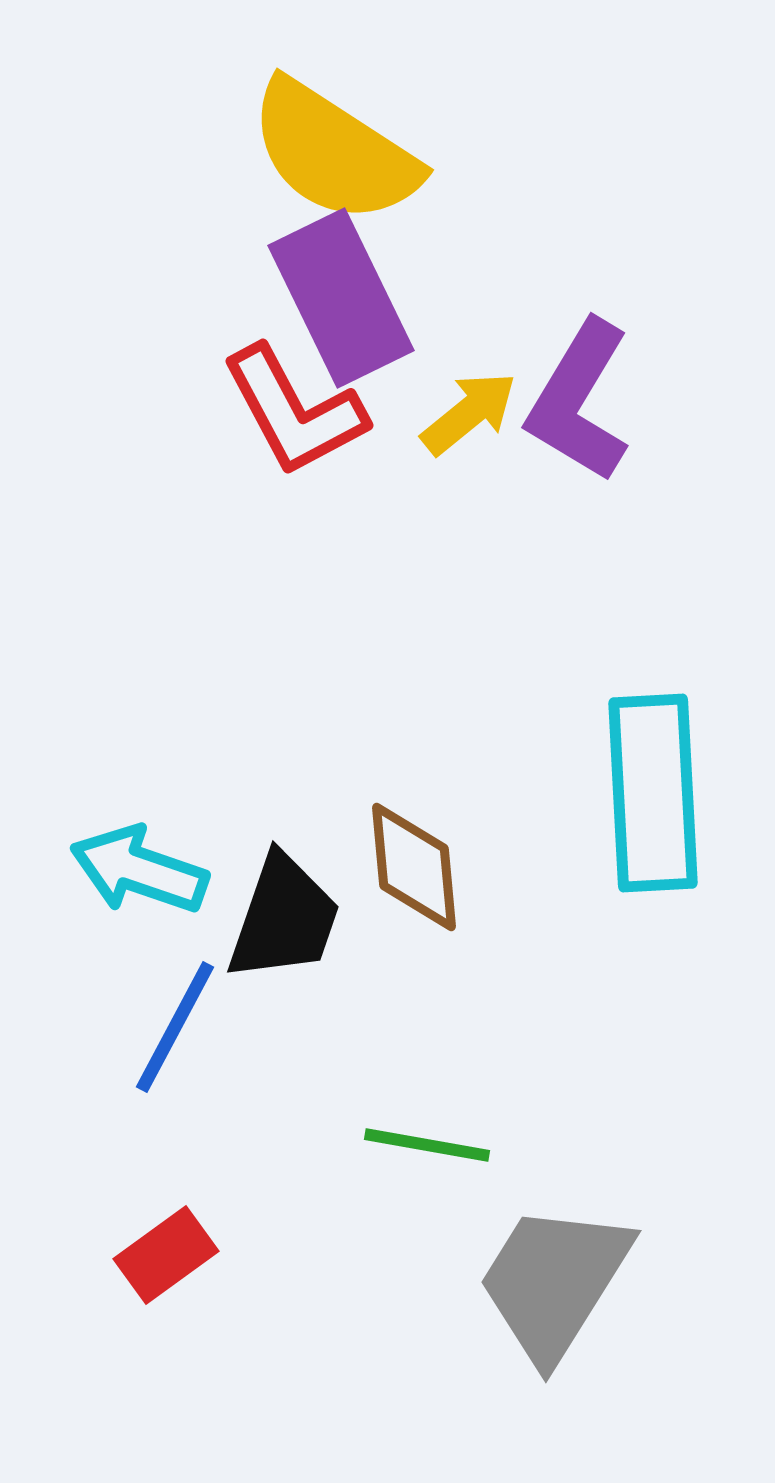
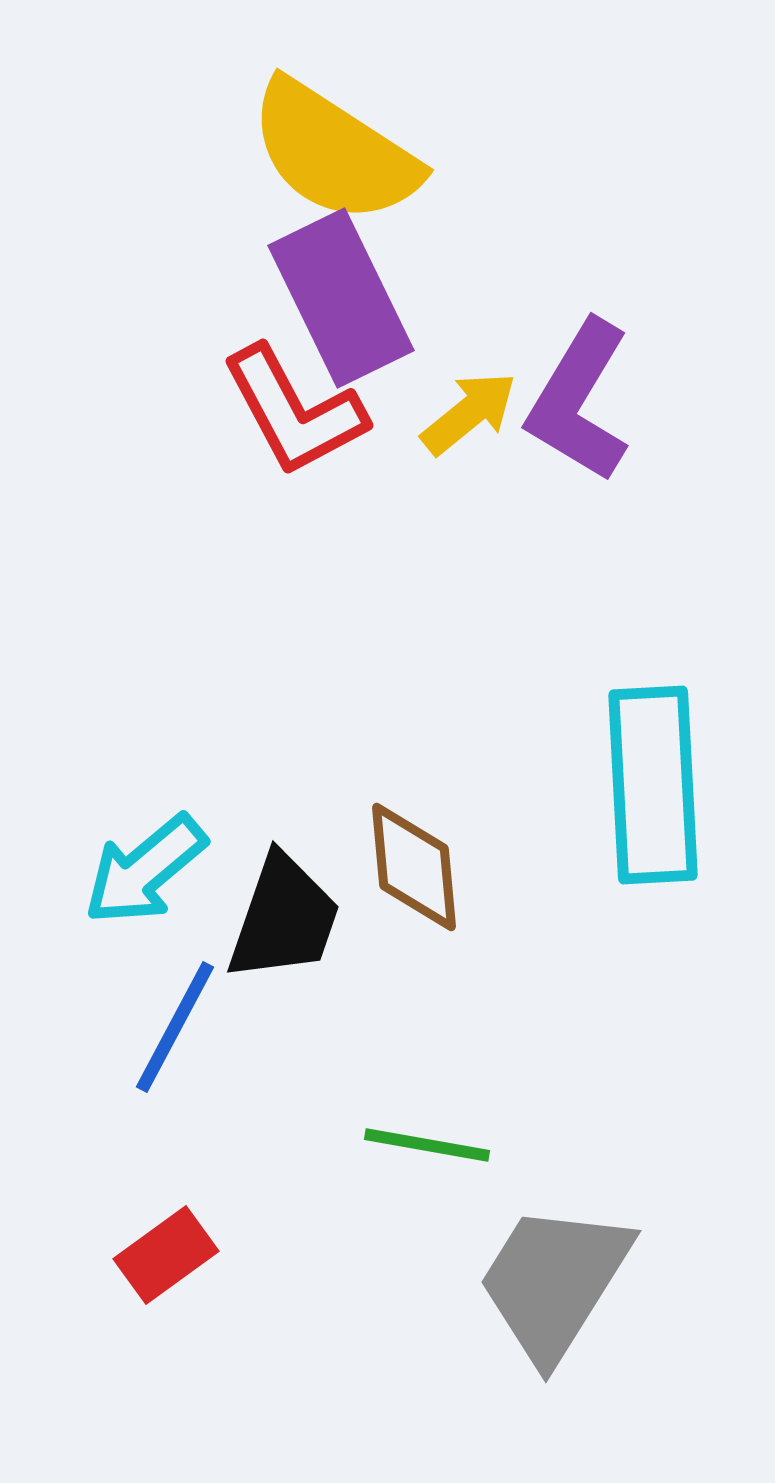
cyan rectangle: moved 8 px up
cyan arrow: moved 6 px right; rotated 59 degrees counterclockwise
